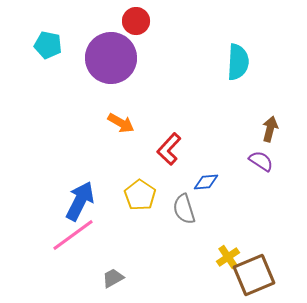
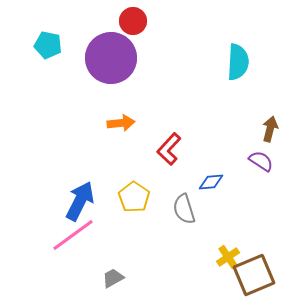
red circle: moved 3 px left
orange arrow: rotated 36 degrees counterclockwise
blue diamond: moved 5 px right
yellow pentagon: moved 6 px left, 2 px down
